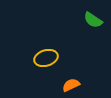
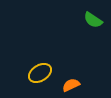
yellow ellipse: moved 6 px left, 15 px down; rotated 15 degrees counterclockwise
